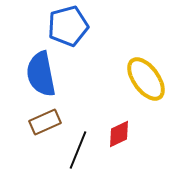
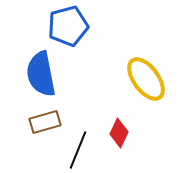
brown rectangle: rotated 8 degrees clockwise
red diamond: moved 1 px up; rotated 40 degrees counterclockwise
